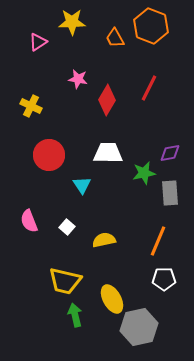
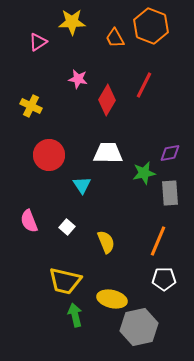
red line: moved 5 px left, 3 px up
yellow semicircle: moved 2 px right, 2 px down; rotated 80 degrees clockwise
yellow ellipse: rotated 48 degrees counterclockwise
